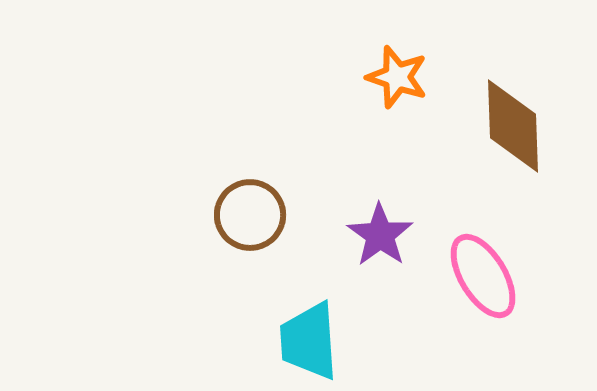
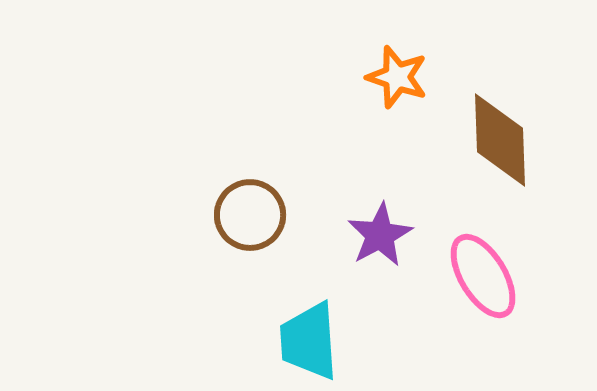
brown diamond: moved 13 px left, 14 px down
purple star: rotated 8 degrees clockwise
